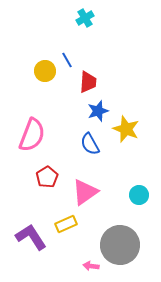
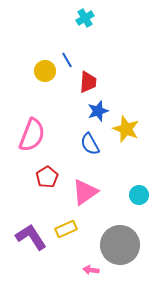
yellow rectangle: moved 5 px down
pink arrow: moved 4 px down
